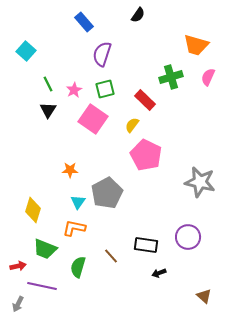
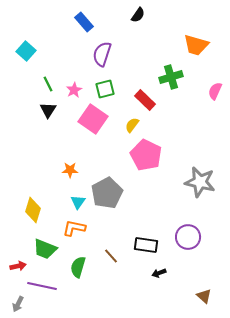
pink semicircle: moved 7 px right, 14 px down
